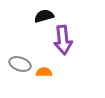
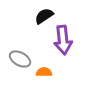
black semicircle: rotated 18 degrees counterclockwise
gray ellipse: moved 5 px up; rotated 10 degrees clockwise
